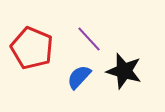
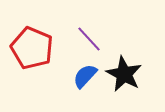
black star: moved 3 px down; rotated 12 degrees clockwise
blue semicircle: moved 6 px right, 1 px up
